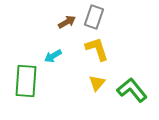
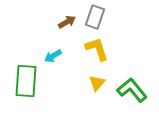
gray rectangle: moved 1 px right
